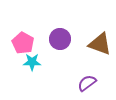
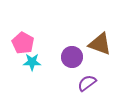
purple circle: moved 12 px right, 18 px down
